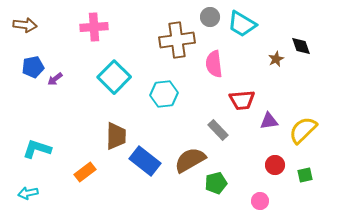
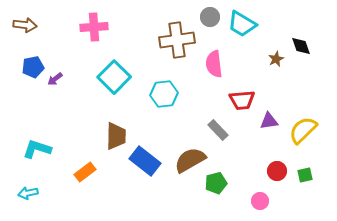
red circle: moved 2 px right, 6 px down
